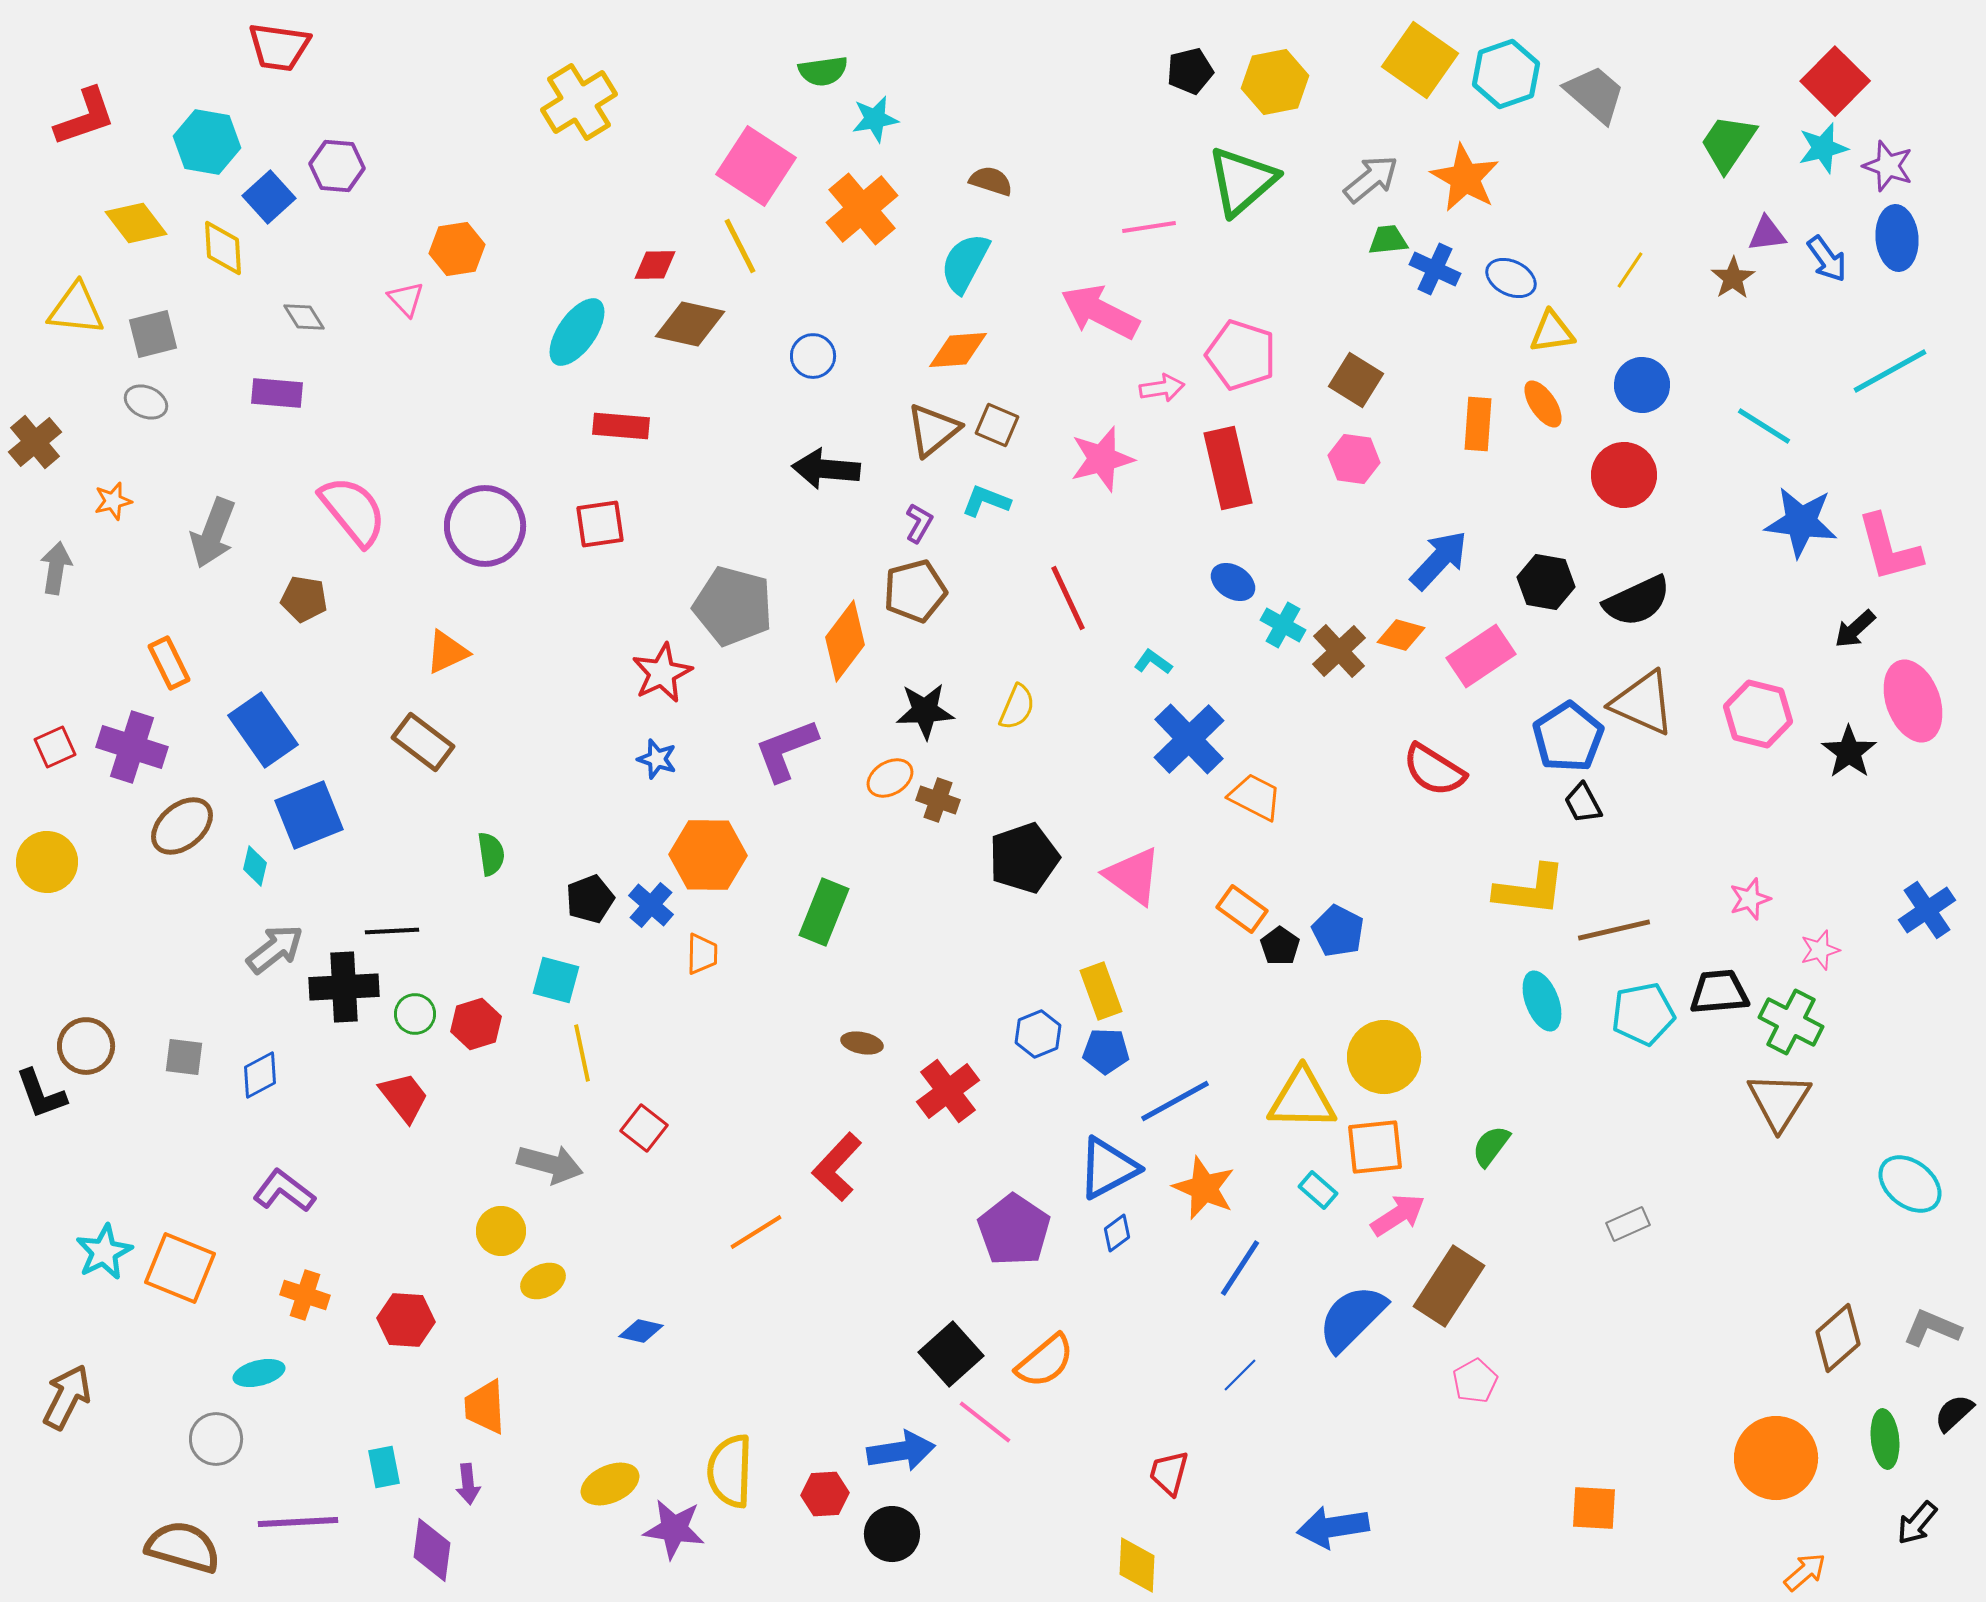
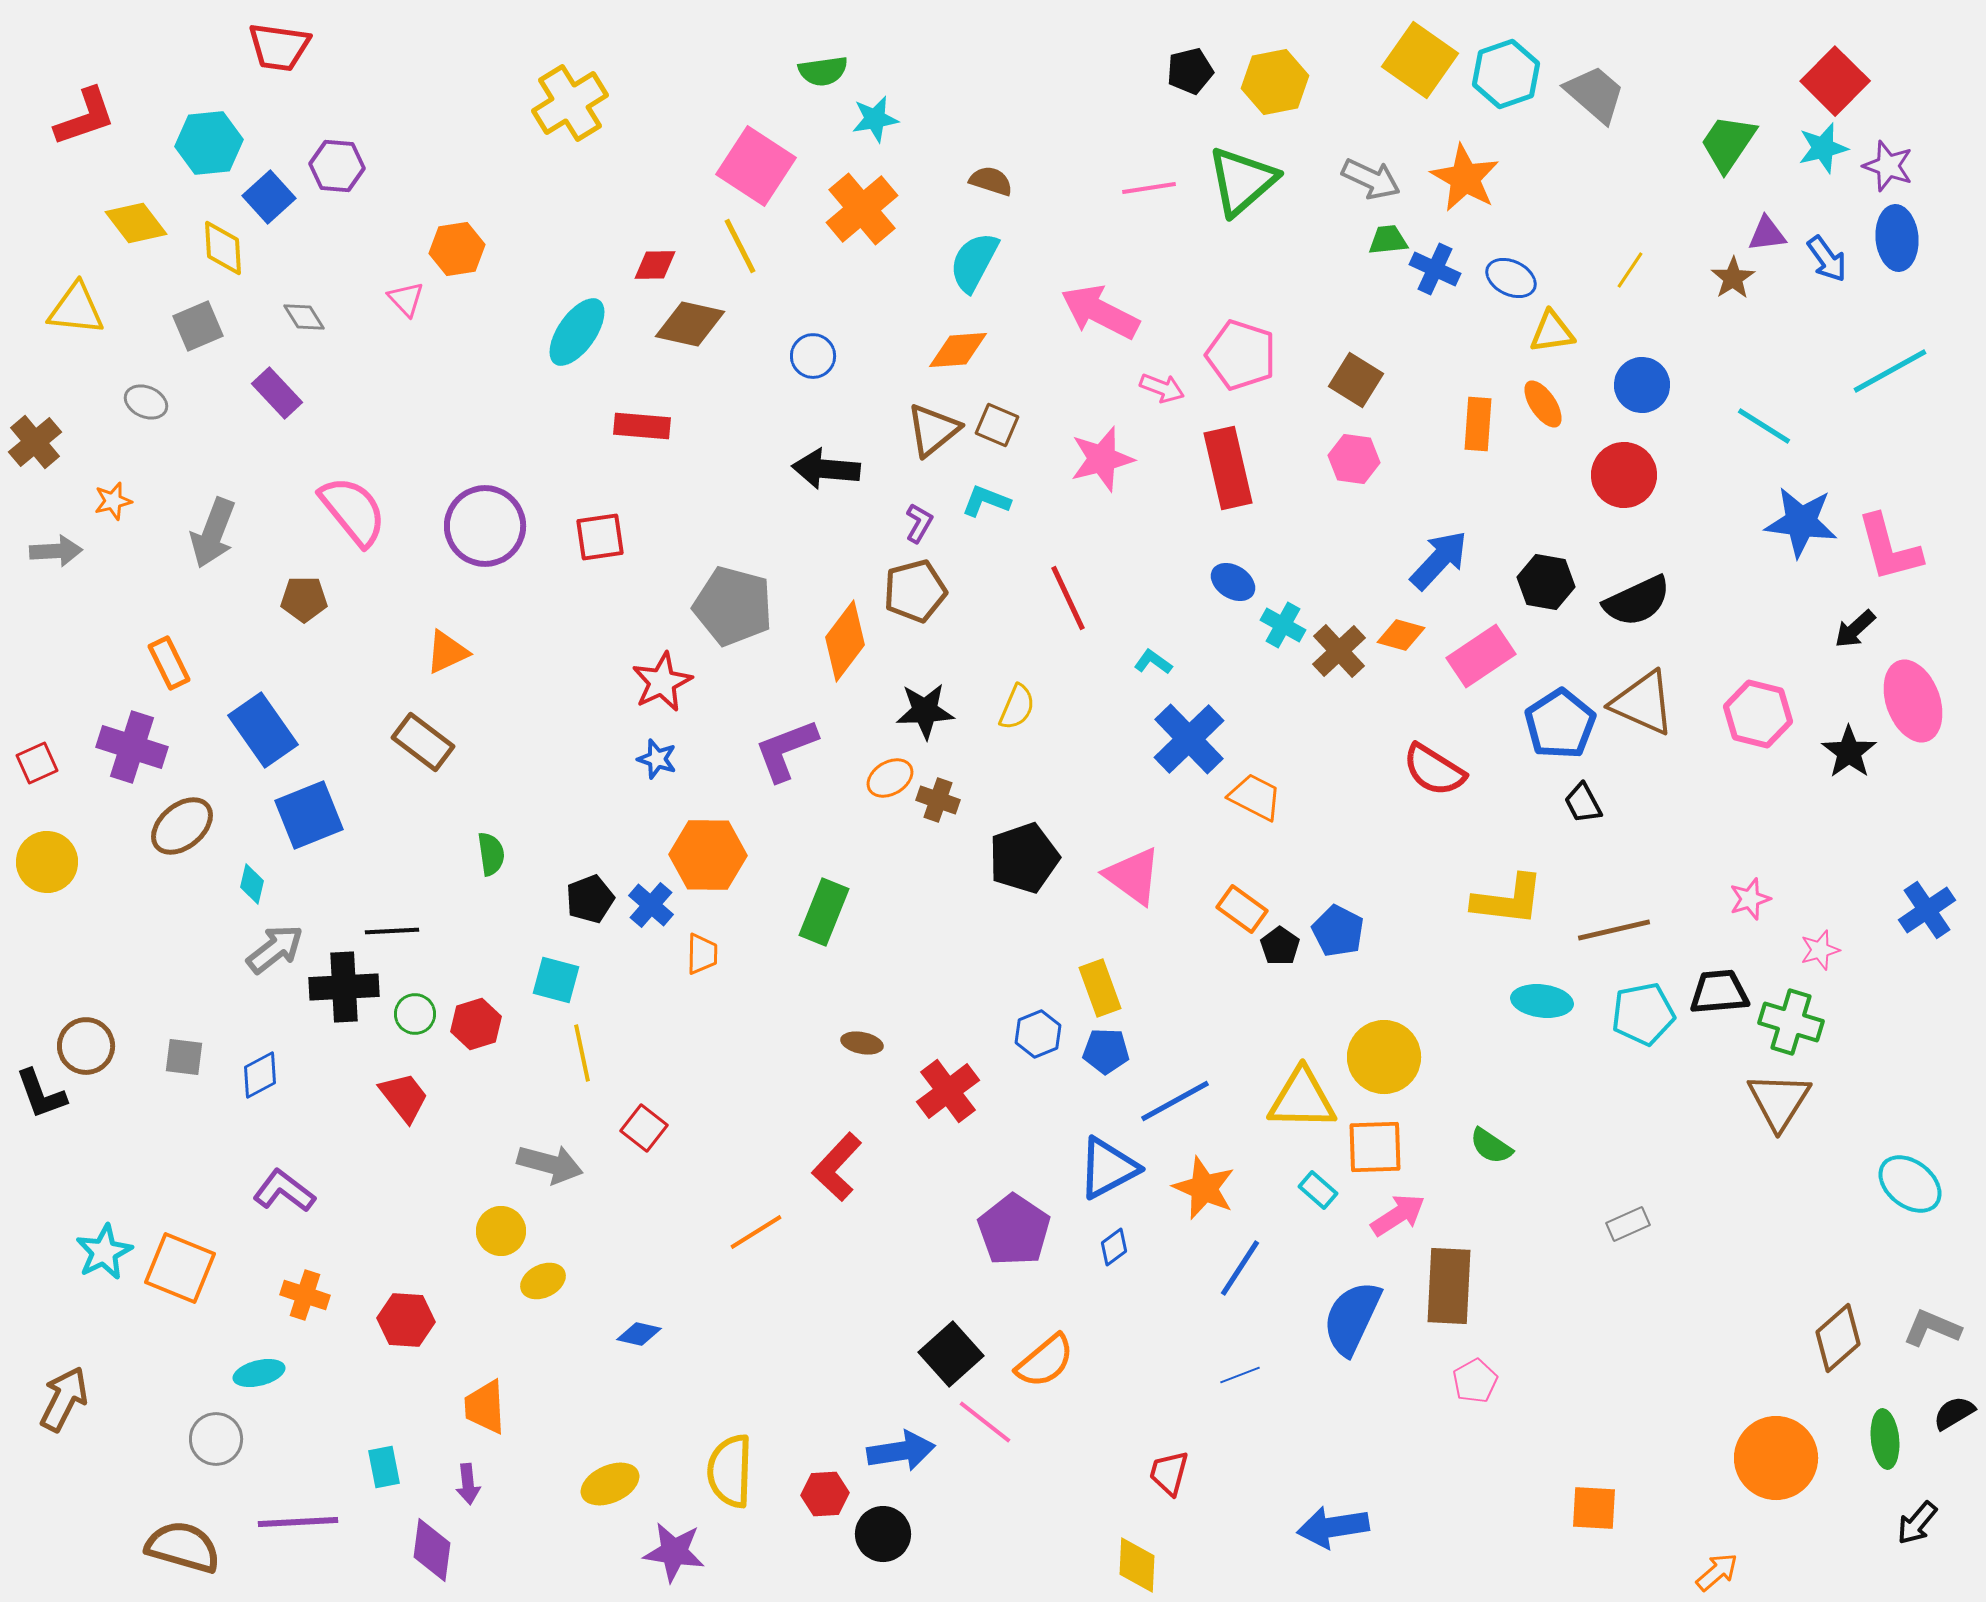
yellow cross at (579, 102): moved 9 px left, 1 px down
cyan hexagon at (207, 142): moved 2 px right, 1 px down; rotated 16 degrees counterclockwise
gray arrow at (1371, 179): rotated 64 degrees clockwise
pink line at (1149, 227): moved 39 px up
cyan semicircle at (965, 263): moved 9 px right, 1 px up
gray square at (153, 334): moved 45 px right, 8 px up; rotated 9 degrees counterclockwise
pink arrow at (1162, 388): rotated 30 degrees clockwise
purple rectangle at (277, 393): rotated 42 degrees clockwise
red rectangle at (621, 426): moved 21 px right
red square at (600, 524): moved 13 px down
gray arrow at (56, 568): moved 17 px up; rotated 78 degrees clockwise
brown pentagon at (304, 599): rotated 9 degrees counterclockwise
red star at (662, 673): moved 9 px down
blue pentagon at (1568, 737): moved 8 px left, 13 px up
red square at (55, 747): moved 18 px left, 16 px down
cyan diamond at (255, 866): moved 3 px left, 18 px down
yellow L-shape at (1530, 890): moved 22 px left, 10 px down
yellow rectangle at (1101, 991): moved 1 px left, 3 px up
cyan ellipse at (1542, 1001): rotated 62 degrees counterclockwise
green cross at (1791, 1022): rotated 10 degrees counterclockwise
green semicircle at (1491, 1146): rotated 93 degrees counterclockwise
orange square at (1375, 1147): rotated 4 degrees clockwise
blue diamond at (1117, 1233): moved 3 px left, 14 px down
brown rectangle at (1449, 1286): rotated 30 degrees counterclockwise
blue semicircle at (1352, 1318): rotated 20 degrees counterclockwise
blue diamond at (641, 1331): moved 2 px left, 3 px down
blue line at (1240, 1375): rotated 24 degrees clockwise
brown arrow at (67, 1397): moved 3 px left, 2 px down
black semicircle at (1954, 1413): rotated 12 degrees clockwise
purple star at (674, 1529): moved 23 px down
black circle at (892, 1534): moved 9 px left
orange arrow at (1805, 1572): moved 88 px left
